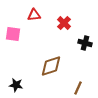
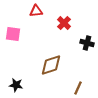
red triangle: moved 2 px right, 4 px up
black cross: moved 2 px right
brown diamond: moved 1 px up
